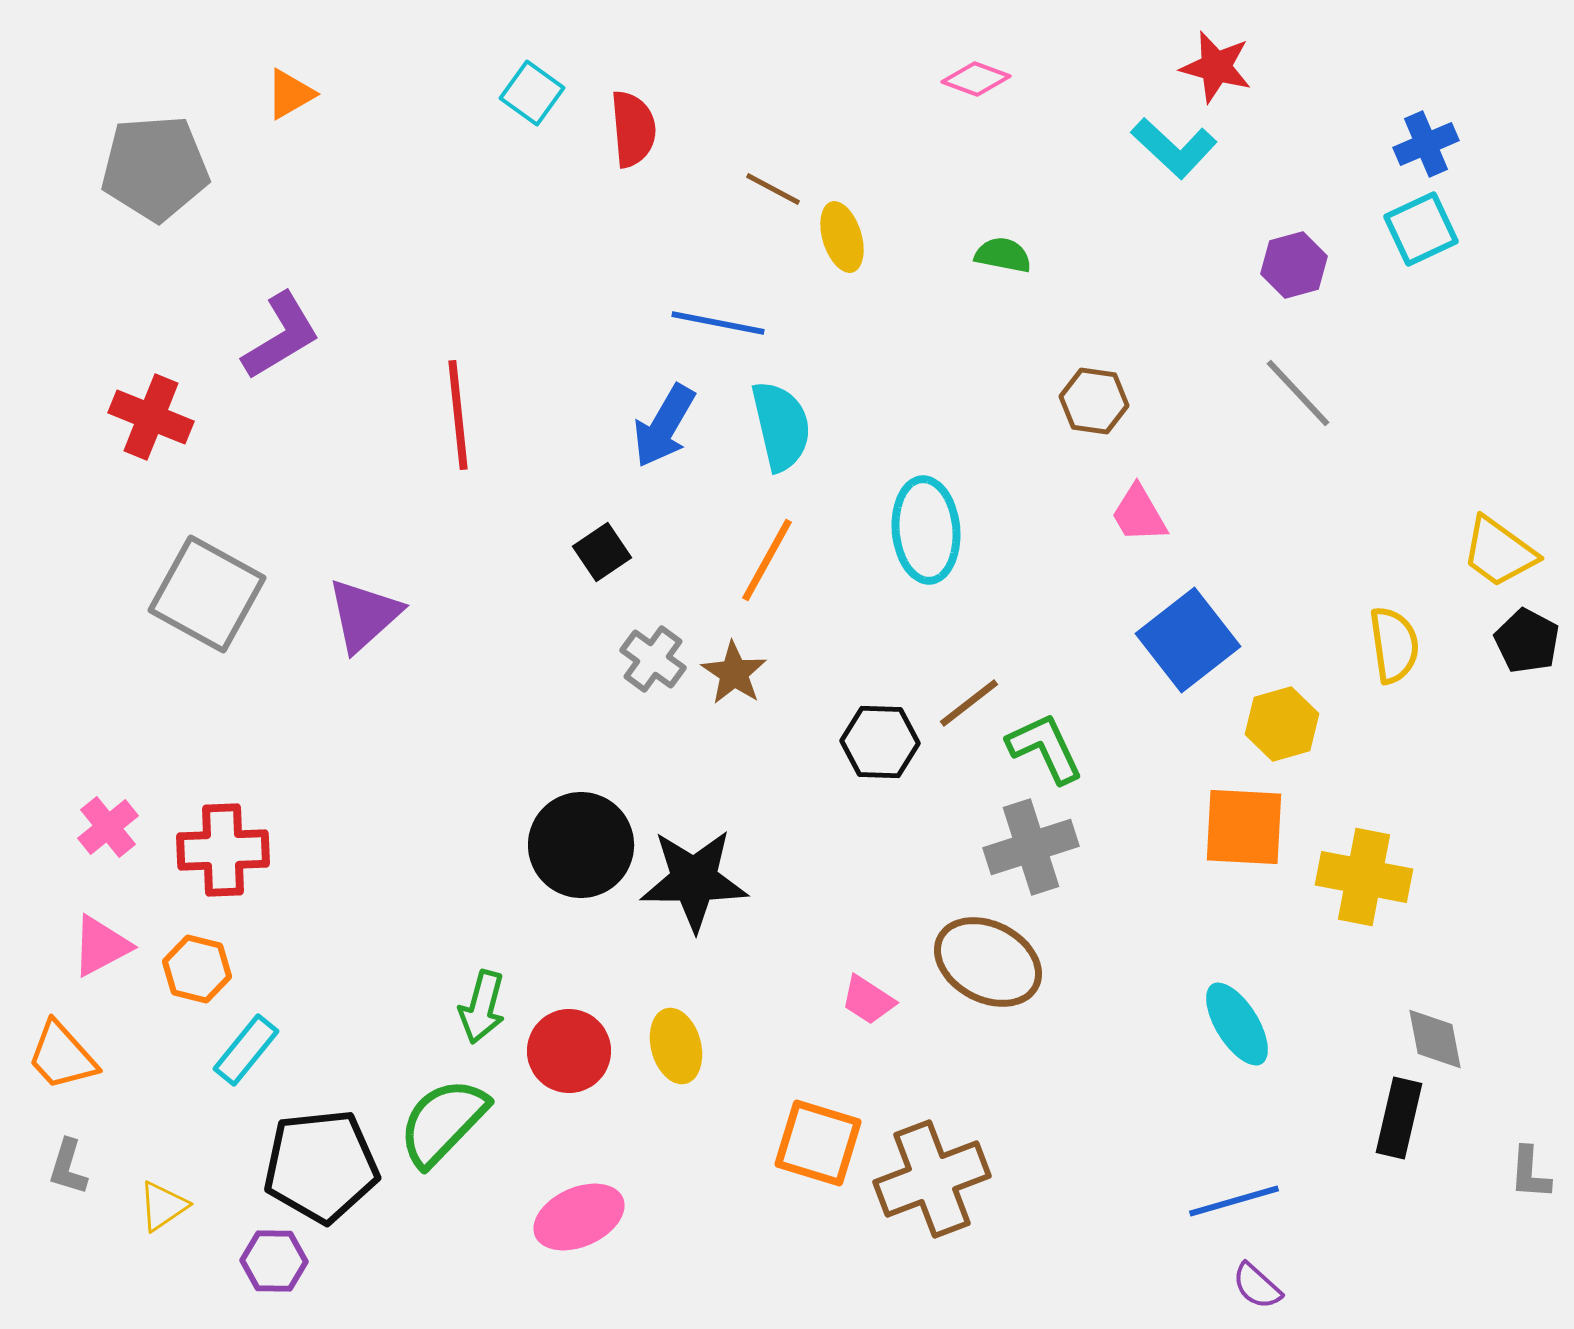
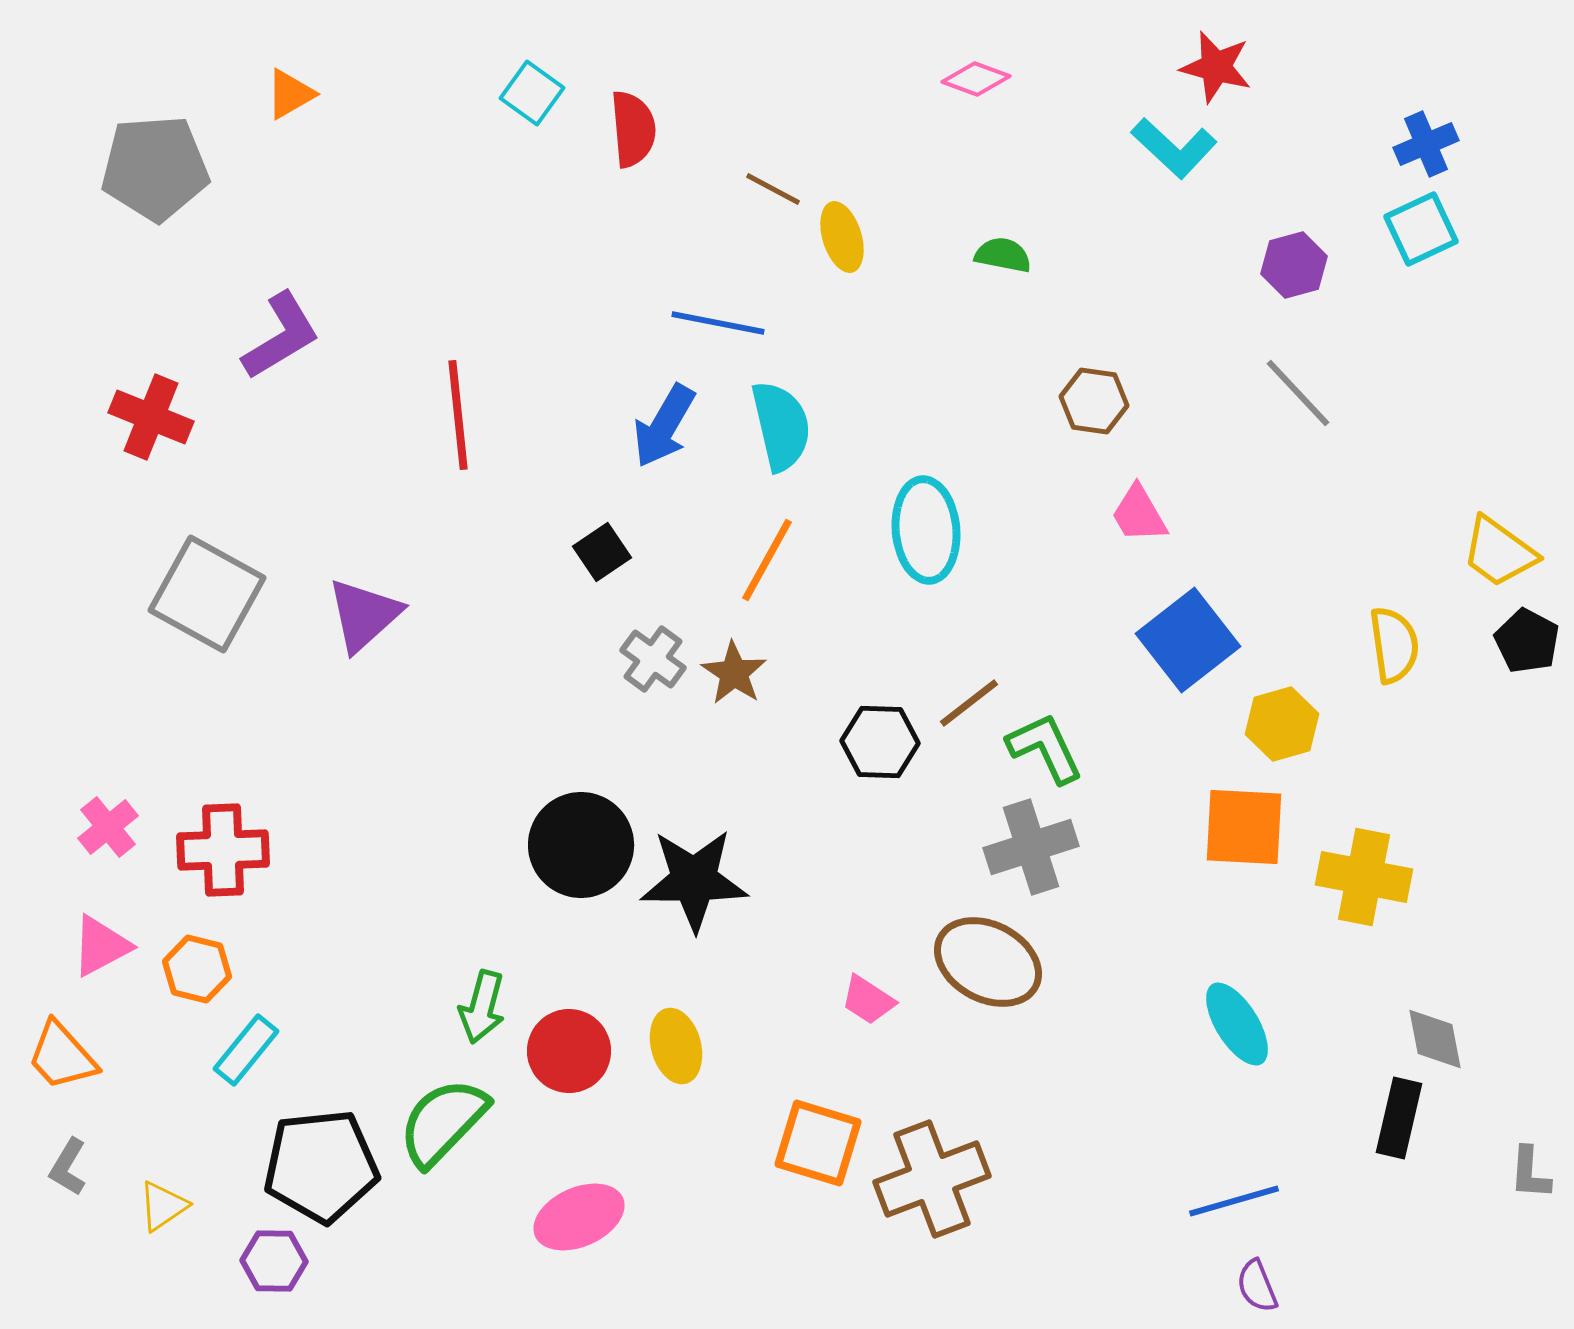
gray L-shape at (68, 1167): rotated 14 degrees clockwise
purple semicircle at (1257, 1286): rotated 26 degrees clockwise
